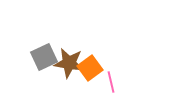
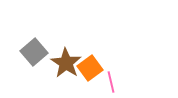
gray square: moved 10 px left, 5 px up; rotated 16 degrees counterclockwise
brown star: moved 3 px left; rotated 24 degrees clockwise
